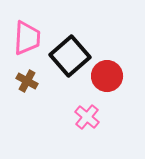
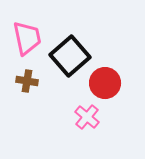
pink trapezoid: rotated 15 degrees counterclockwise
red circle: moved 2 px left, 7 px down
brown cross: rotated 20 degrees counterclockwise
